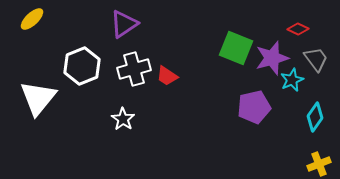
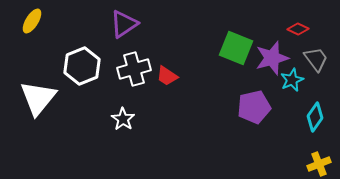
yellow ellipse: moved 2 px down; rotated 15 degrees counterclockwise
